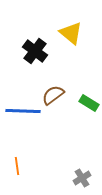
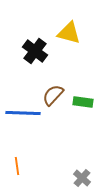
yellow triangle: moved 2 px left; rotated 25 degrees counterclockwise
brown semicircle: rotated 10 degrees counterclockwise
green rectangle: moved 6 px left, 1 px up; rotated 24 degrees counterclockwise
blue line: moved 2 px down
gray cross: rotated 18 degrees counterclockwise
